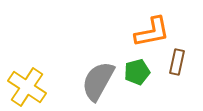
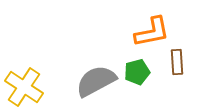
brown rectangle: rotated 15 degrees counterclockwise
gray semicircle: moved 2 px left; rotated 33 degrees clockwise
yellow cross: moved 3 px left
